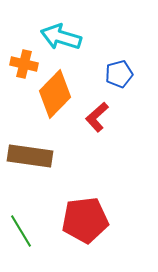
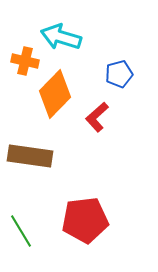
orange cross: moved 1 px right, 3 px up
